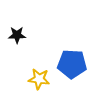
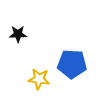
black star: moved 1 px right, 1 px up
